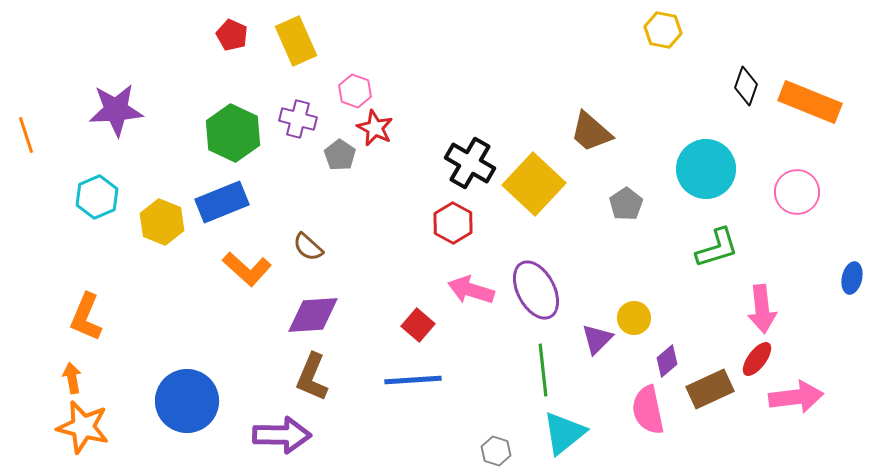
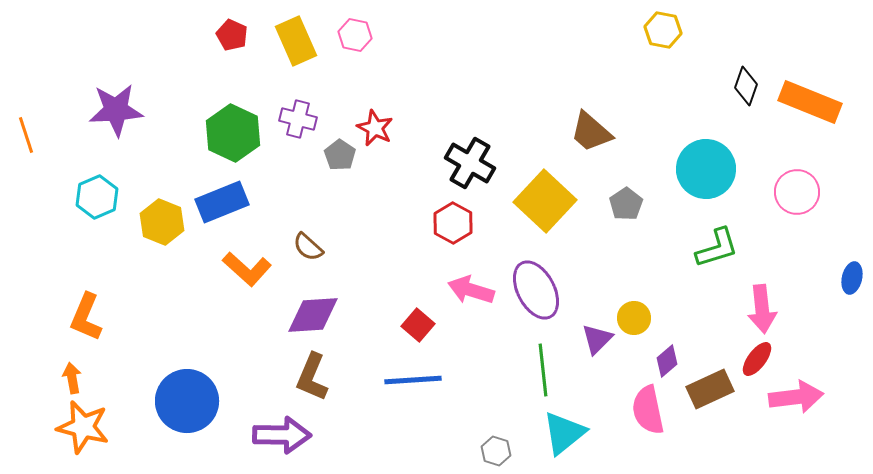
pink hexagon at (355, 91): moved 56 px up; rotated 8 degrees counterclockwise
yellow square at (534, 184): moved 11 px right, 17 px down
